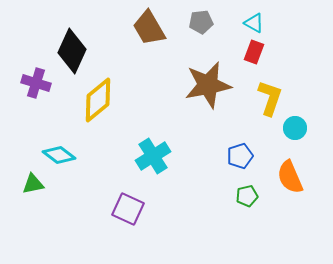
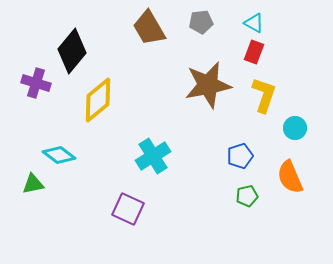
black diamond: rotated 15 degrees clockwise
yellow L-shape: moved 6 px left, 3 px up
